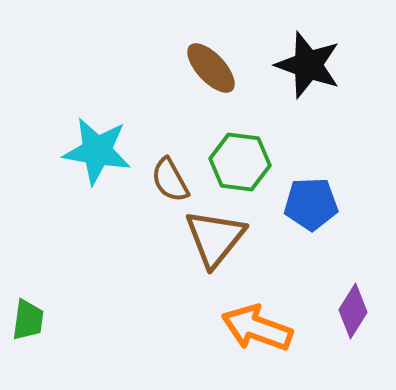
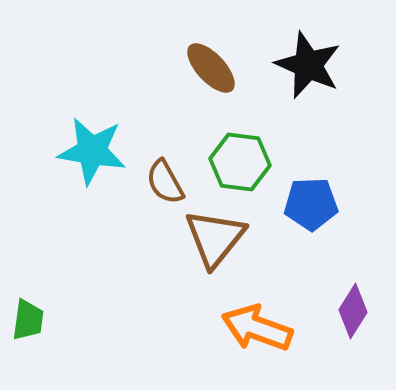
black star: rotated 4 degrees clockwise
cyan star: moved 5 px left
brown semicircle: moved 5 px left, 2 px down
